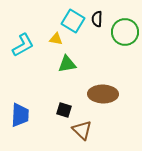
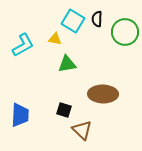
yellow triangle: moved 1 px left
